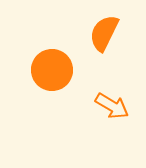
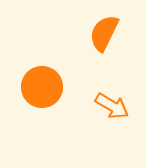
orange circle: moved 10 px left, 17 px down
